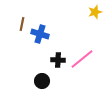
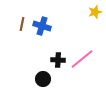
blue cross: moved 2 px right, 8 px up
black circle: moved 1 px right, 2 px up
